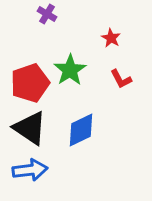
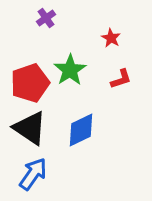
purple cross: moved 1 px left, 4 px down; rotated 24 degrees clockwise
red L-shape: rotated 80 degrees counterclockwise
blue arrow: moved 3 px right, 4 px down; rotated 48 degrees counterclockwise
